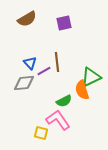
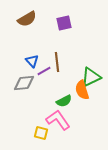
blue triangle: moved 2 px right, 2 px up
